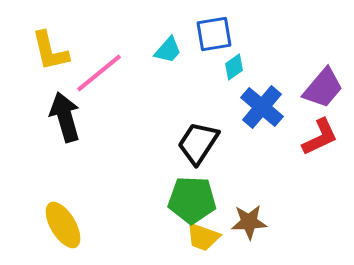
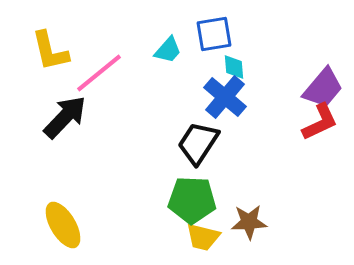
cyan diamond: rotated 60 degrees counterclockwise
blue cross: moved 37 px left, 10 px up
black arrow: rotated 60 degrees clockwise
red L-shape: moved 15 px up
yellow trapezoid: rotated 6 degrees counterclockwise
